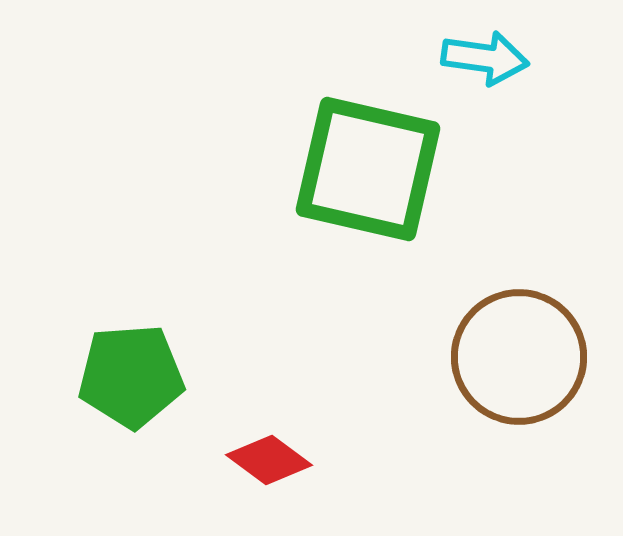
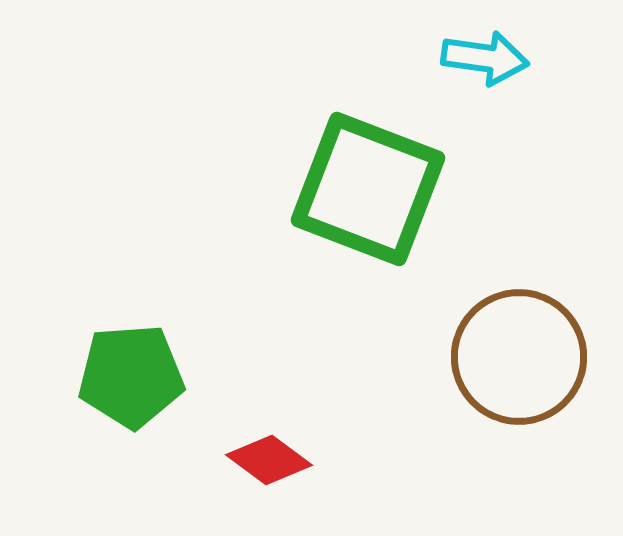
green square: moved 20 px down; rotated 8 degrees clockwise
